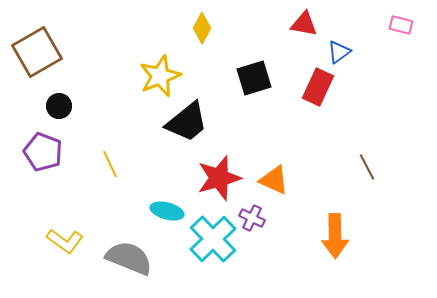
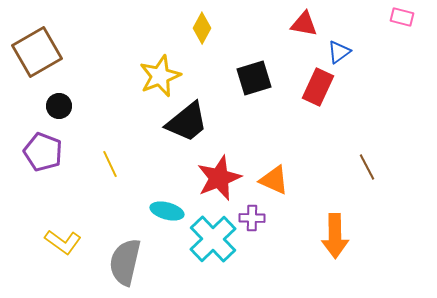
pink rectangle: moved 1 px right, 8 px up
red star: rotated 6 degrees counterclockwise
purple cross: rotated 25 degrees counterclockwise
yellow L-shape: moved 2 px left, 1 px down
gray semicircle: moved 4 px left, 4 px down; rotated 99 degrees counterclockwise
